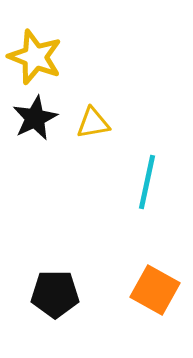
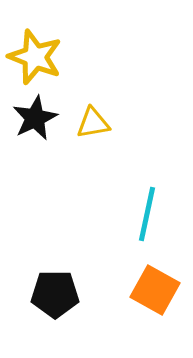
cyan line: moved 32 px down
